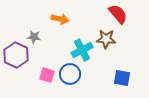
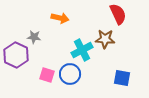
red semicircle: rotated 15 degrees clockwise
orange arrow: moved 1 px up
brown star: moved 1 px left
